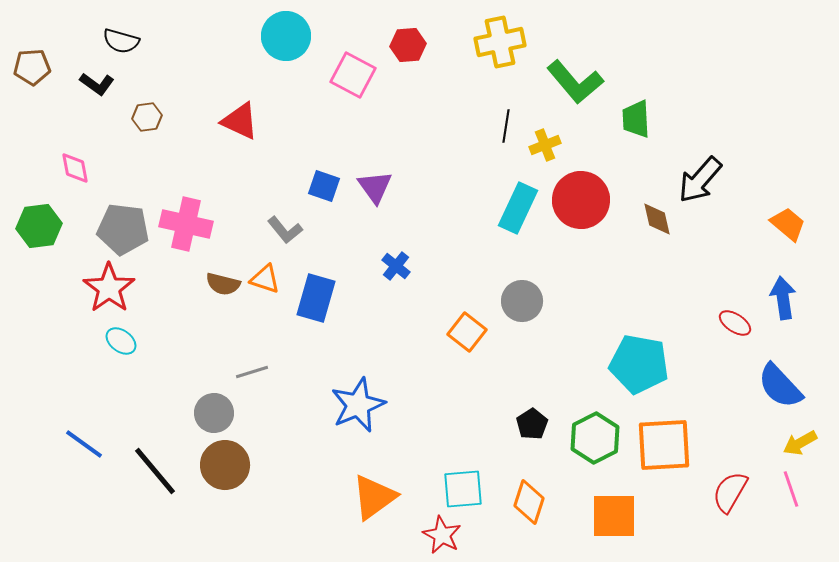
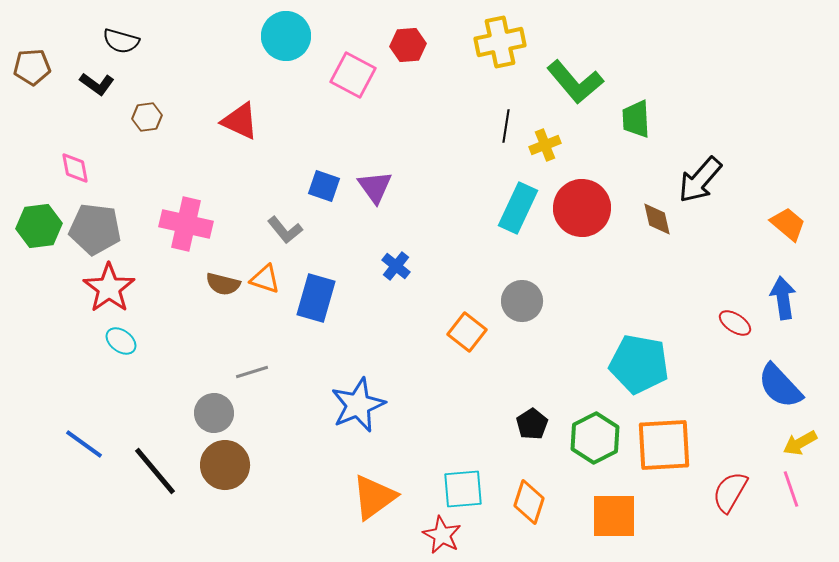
red circle at (581, 200): moved 1 px right, 8 px down
gray pentagon at (123, 229): moved 28 px left
